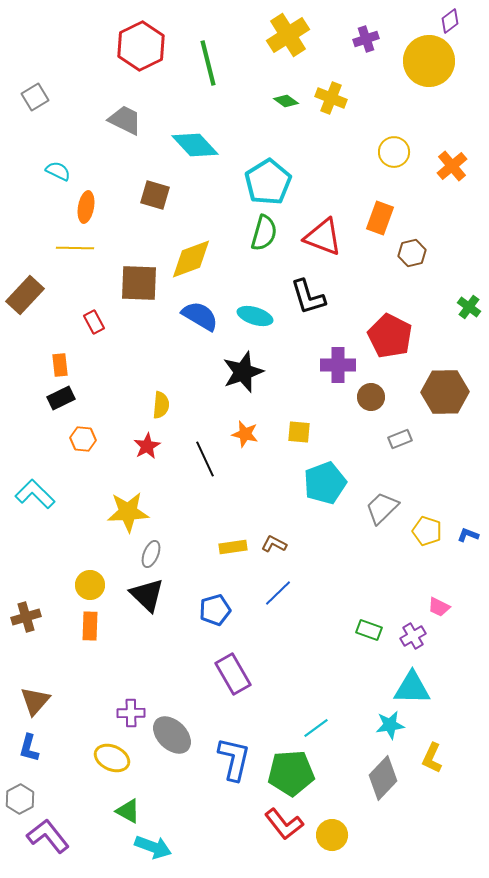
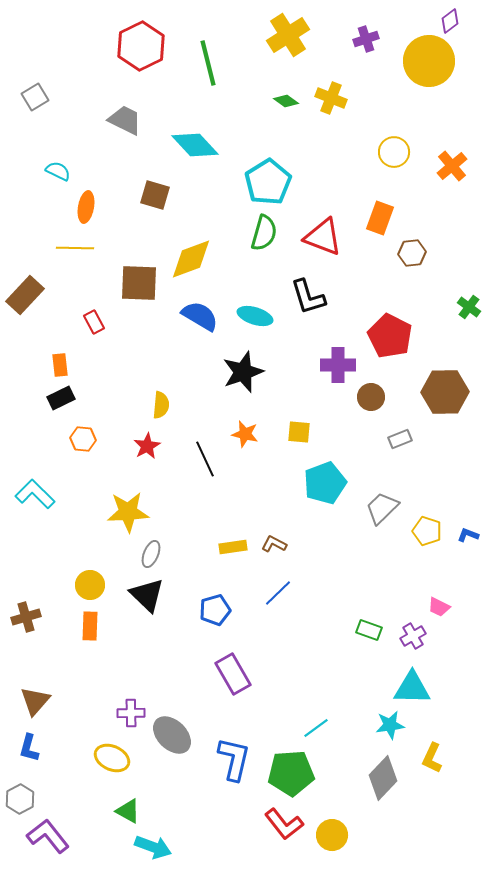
brown hexagon at (412, 253): rotated 8 degrees clockwise
